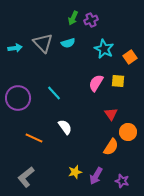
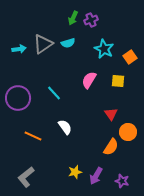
gray triangle: moved 1 px down; rotated 40 degrees clockwise
cyan arrow: moved 4 px right, 1 px down
pink semicircle: moved 7 px left, 3 px up
orange line: moved 1 px left, 2 px up
